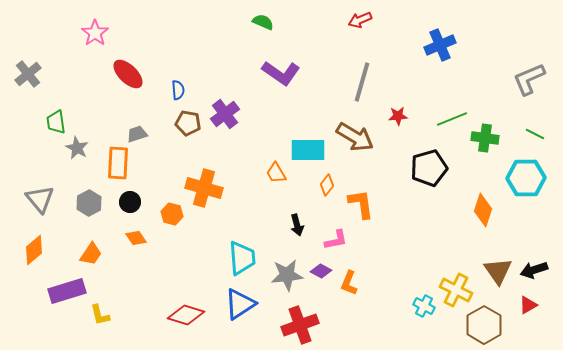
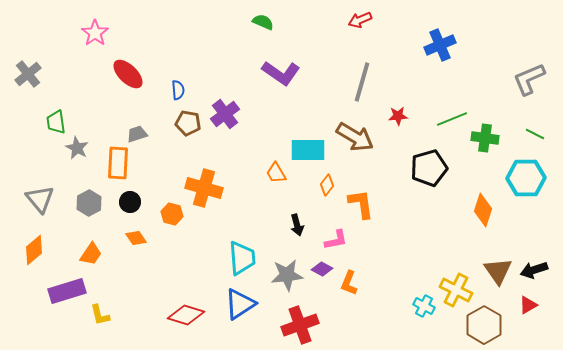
purple diamond at (321, 271): moved 1 px right, 2 px up
